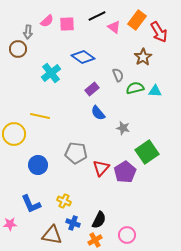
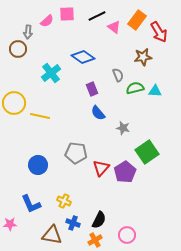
pink square: moved 10 px up
brown star: rotated 24 degrees clockwise
purple rectangle: rotated 72 degrees counterclockwise
yellow circle: moved 31 px up
